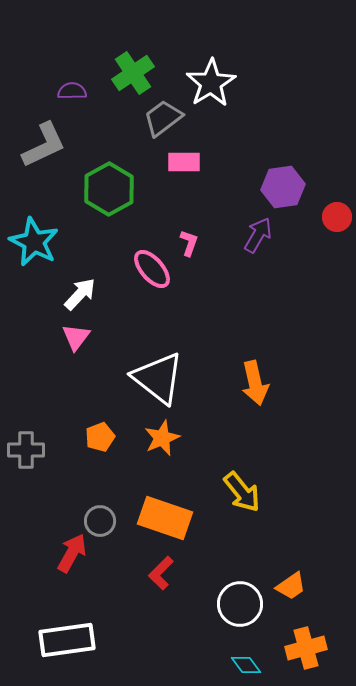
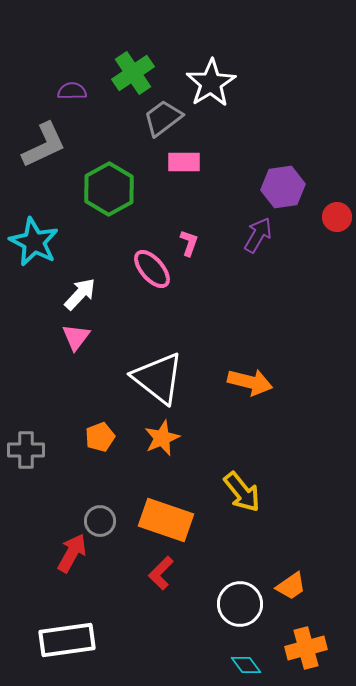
orange arrow: moved 5 px left, 1 px up; rotated 63 degrees counterclockwise
orange rectangle: moved 1 px right, 2 px down
